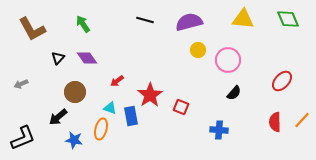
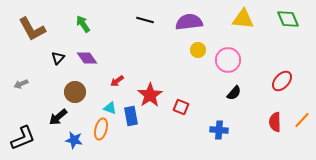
purple semicircle: rotated 8 degrees clockwise
